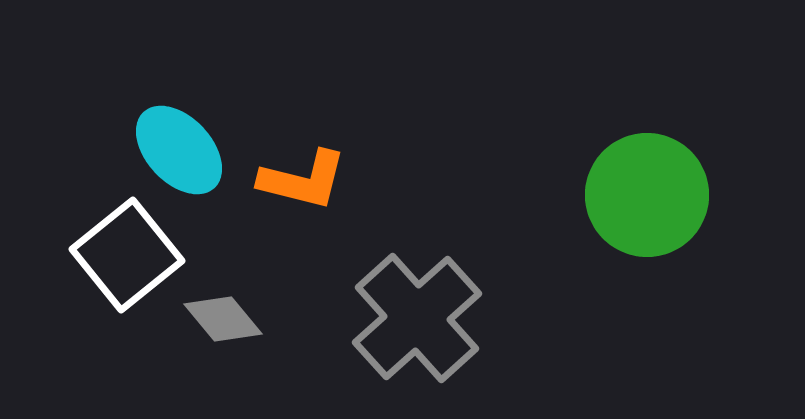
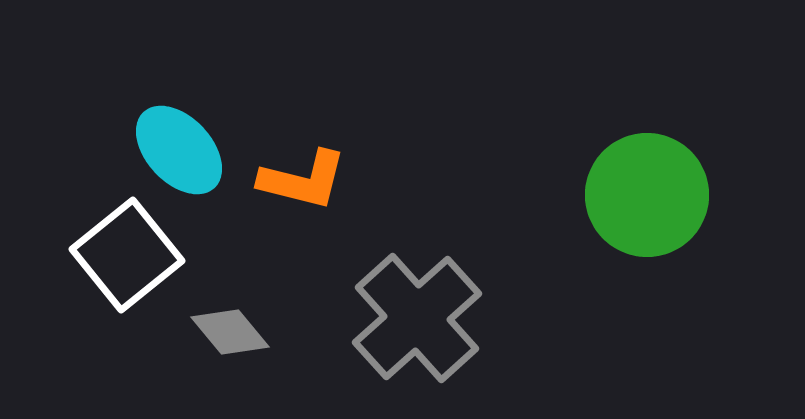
gray diamond: moved 7 px right, 13 px down
